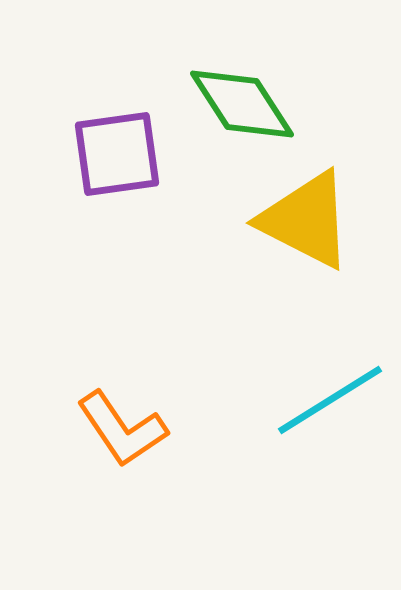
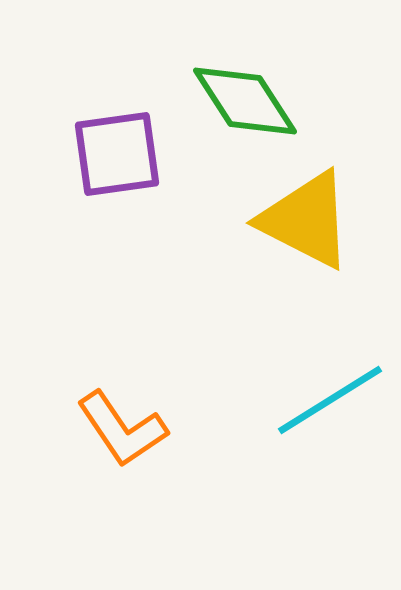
green diamond: moved 3 px right, 3 px up
